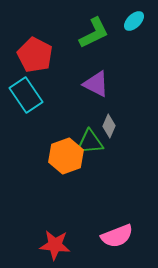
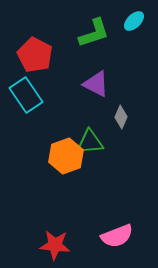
green L-shape: rotated 8 degrees clockwise
gray diamond: moved 12 px right, 9 px up
